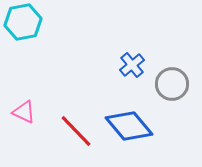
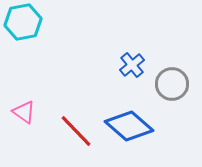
pink triangle: rotated 10 degrees clockwise
blue diamond: rotated 9 degrees counterclockwise
